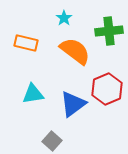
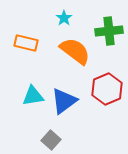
cyan triangle: moved 2 px down
blue triangle: moved 9 px left, 3 px up
gray square: moved 1 px left, 1 px up
